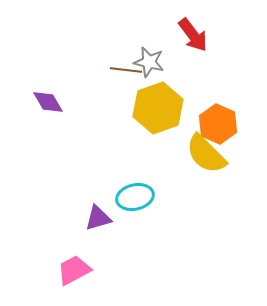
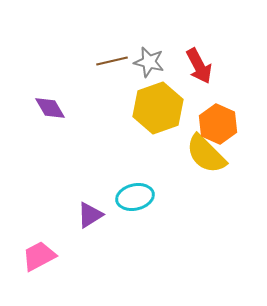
red arrow: moved 6 px right, 31 px down; rotated 9 degrees clockwise
brown line: moved 14 px left, 9 px up; rotated 20 degrees counterclockwise
purple diamond: moved 2 px right, 6 px down
purple triangle: moved 8 px left, 3 px up; rotated 16 degrees counterclockwise
pink trapezoid: moved 35 px left, 14 px up
